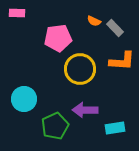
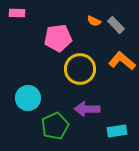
gray rectangle: moved 1 px right, 3 px up
orange L-shape: rotated 144 degrees counterclockwise
cyan circle: moved 4 px right, 1 px up
purple arrow: moved 2 px right, 1 px up
cyan rectangle: moved 2 px right, 3 px down
